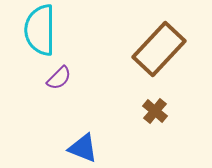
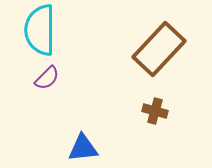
purple semicircle: moved 12 px left
brown cross: rotated 25 degrees counterclockwise
blue triangle: rotated 28 degrees counterclockwise
